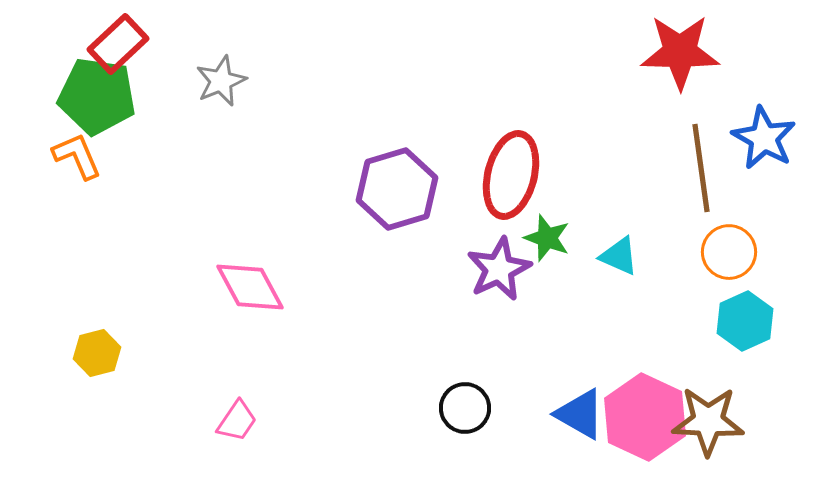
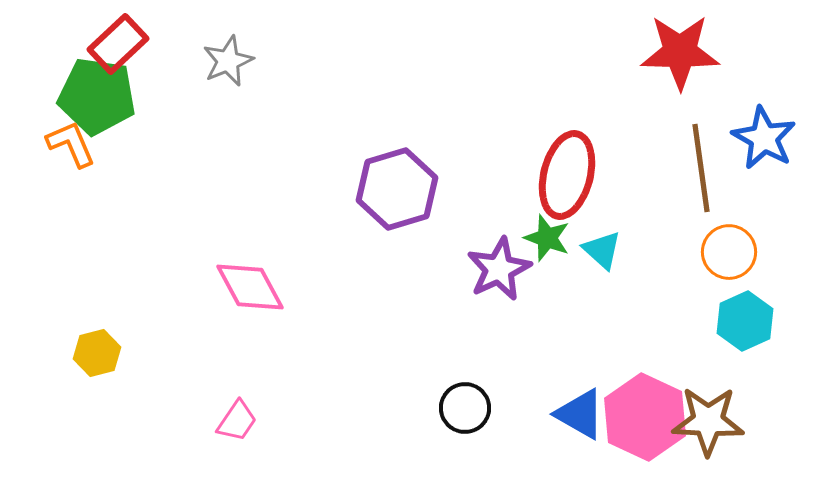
gray star: moved 7 px right, 20 px up
orange L-shape: moved 6 px left, 12 px up
red ellipse: moved 56 px right
cyan triangle: moved 17 px left, 6 px up; rotated 18 degrees clockwise
